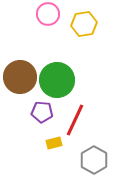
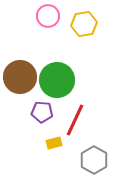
pink circle: moved 2 px down
